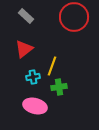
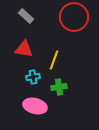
red triangle: rotated 48 degrees clockwise
yellow line: moved 2 px right, 6 px up
